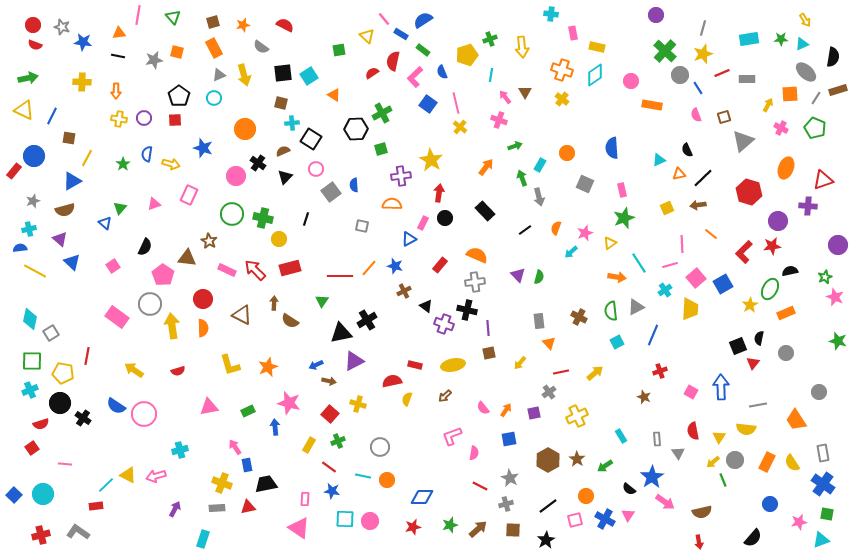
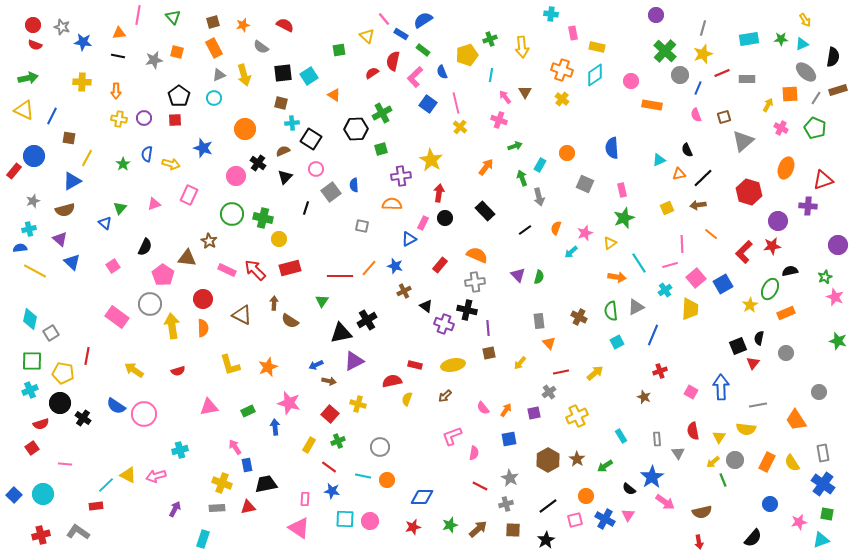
blue line at (698, 88): rotated 56 degrees clockwise
black line at (306, 219): moved 11 px up
